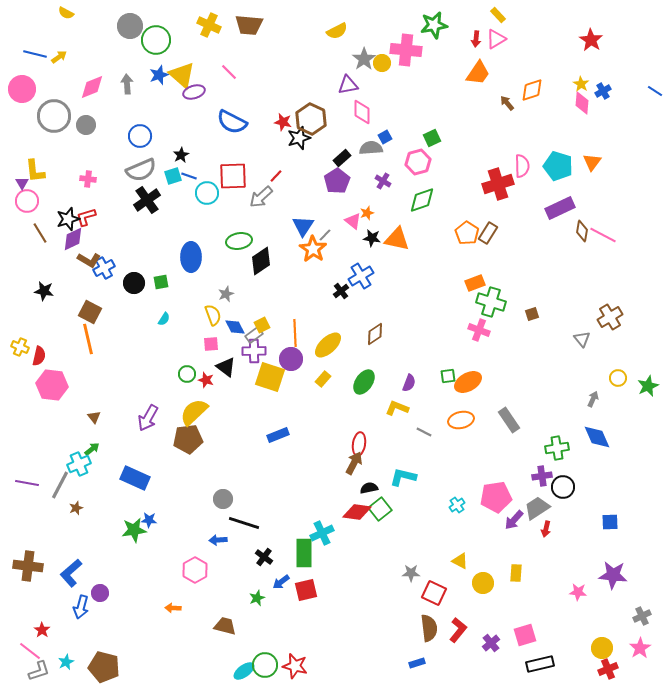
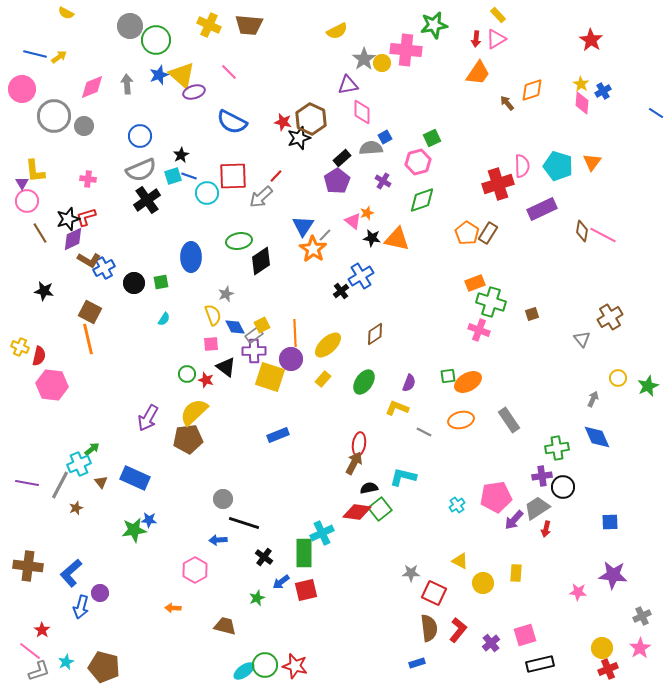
blue line at (655, 91): moved 1 px right, 22 px down
gray circle at (86, 125): moved 2 px left, 1 px down
purple rectangle at (560, 208): moved 18 px left, 1 px down
brown triangle at (94, 417): moved 7 px right, 65 px down
